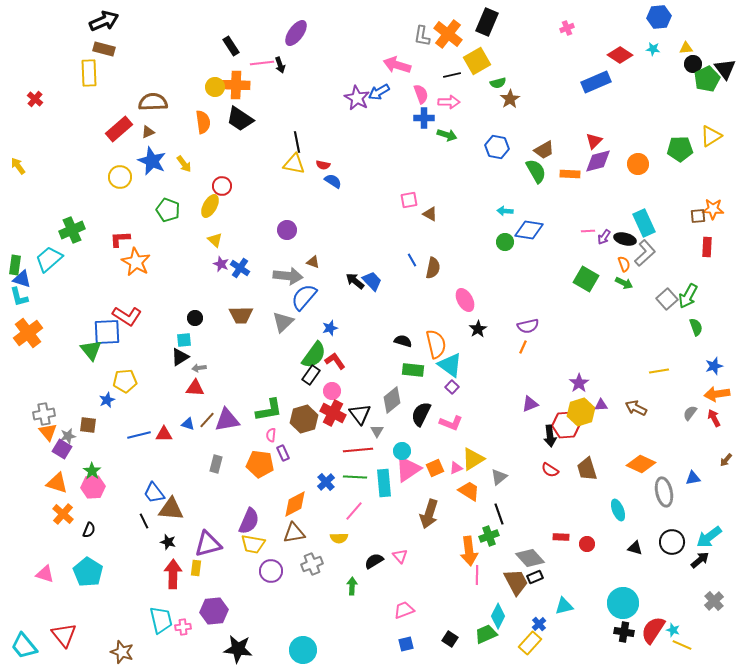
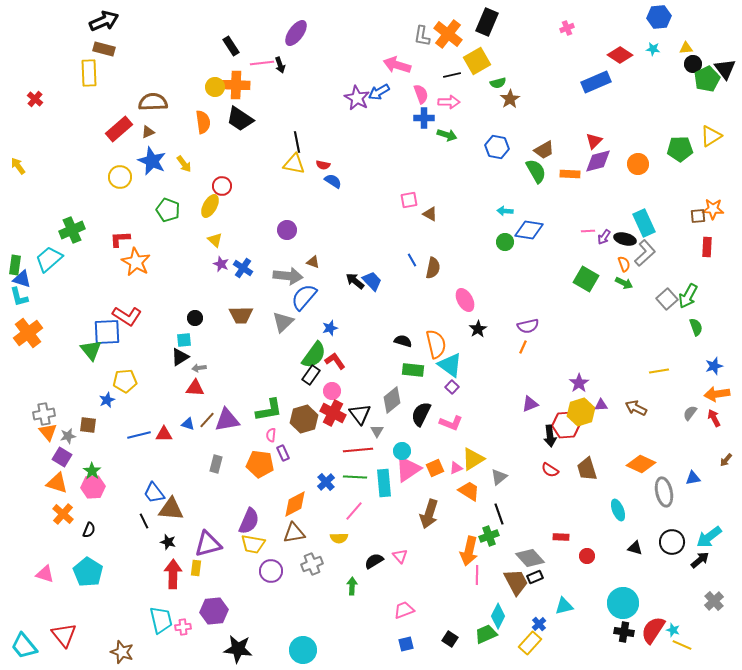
blue cross at (240, 268): moved 3 px right
purple square at (62, 449): moved 8 px down
red circle at (587, 544): moved 12 px down
orange arrow at (469, 551): rotated 20 degrees clockwise
